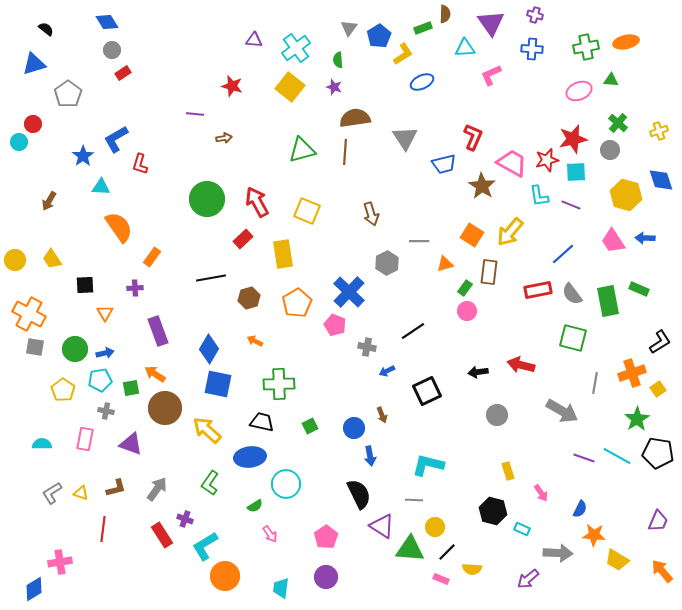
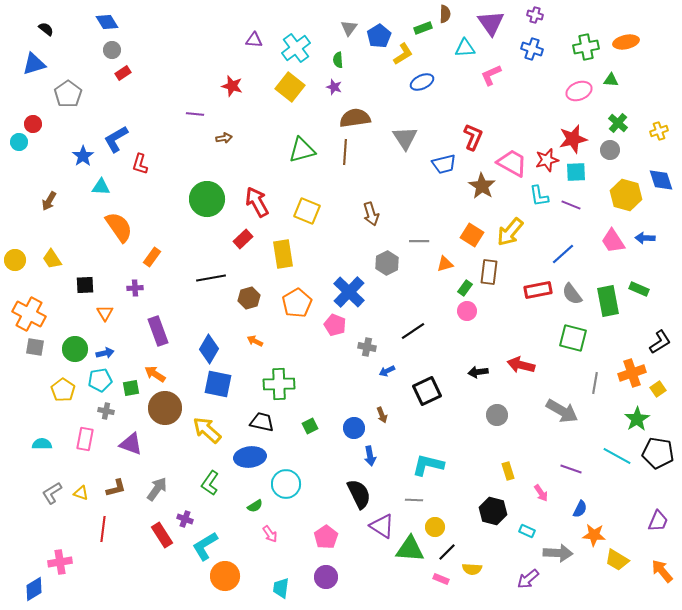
blue cross at (532, 49): rotated 15 degrees clockwise
purple line at (584, 458): moved 13 px left, 11 px down
cyan rectangle at (522, 529): moved 5 px right, 2 px down
